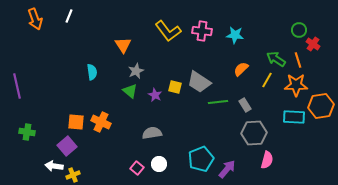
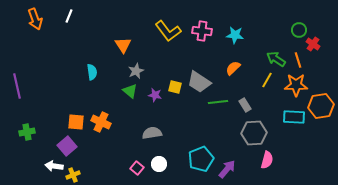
orange semicircle: moved 8 px left, 1 px up
purple star: rotated 16 degrees counterclockwise
green cross: rotated 21 degrees counterclockwise
